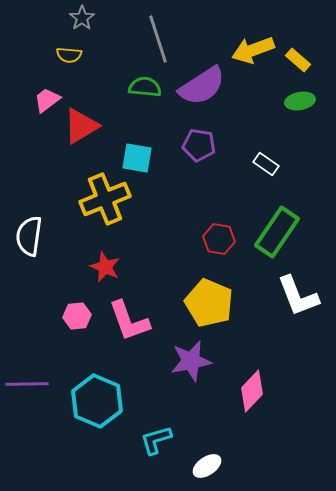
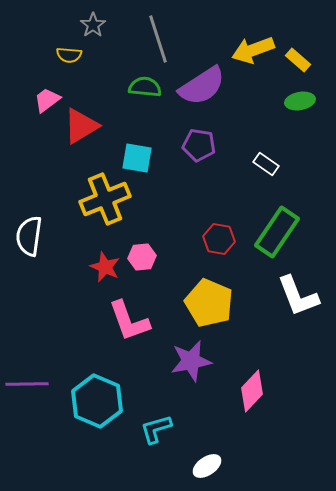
gray star: moved 11 px right, 7 px down
pink hexagon: moved 65 px right, 59 px up
cyan L-shape: moved 11 px up
